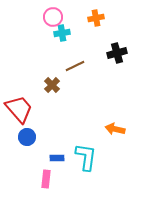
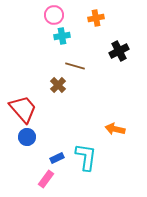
pink circle: moved 1 px right, 2 px up
cyan cross: moved 3 px down
black cross: moved 2 px right, 2 px up; rotated 12 degrees counterclockwise
brown line: rotated 42 degrees clockwise
brown cross: moved 6 px right
red trapezoid: moved 4 px right
blue rectangle: rotated 24 degrees counterclockwise
pink rectangle: rotated 30 degrees clockwise
